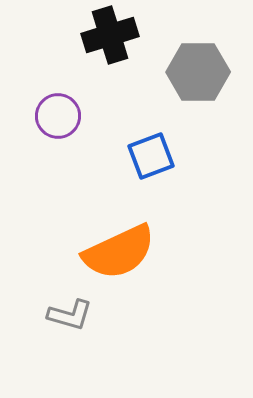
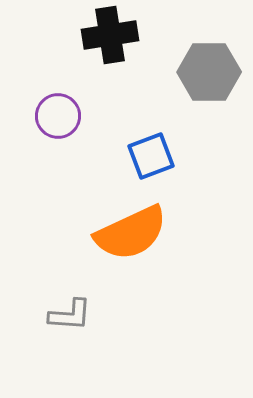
black cross: rotated 8 degrees clockwise
gray hexagon: moved 11 px right
orange semicircle: moved 12 px right, 19 px up
gray L-shape: rotated 12 degrees counterclockwise
